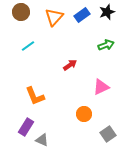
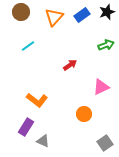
orange L-shape: moved 2 px right, 4 px down; rotated 30 degrees counterclockwise
gray square: moved 3 px left, 9 px down
gray triangle: moved 1 px right, 1 px down
